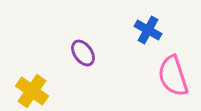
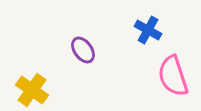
purple ellipse: moved 3 px up
yellow cross: moved 1 px up
